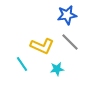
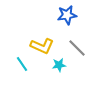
gray line: moved 7 px right, 6 px down
cyan star: moved 2 px right, 4 px up
